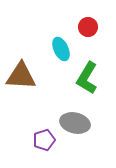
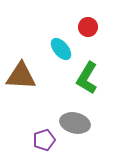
cyan ellipse: rotated 15 degrees counterclockwise
